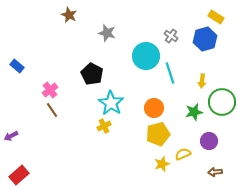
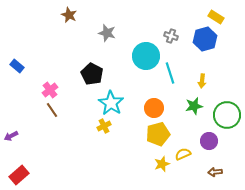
gray cross: rotated 16 degrees counterclockwise
green circle: moved 5 px right, 13 px down
green star: moved 6 px up
